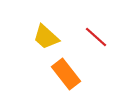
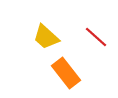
orange rectangle: moved 1 px up
